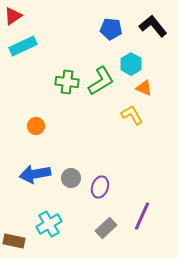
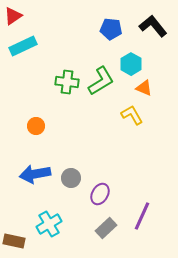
purple ellipse: moved 7 px down; rotated 10 degrees clockwise
